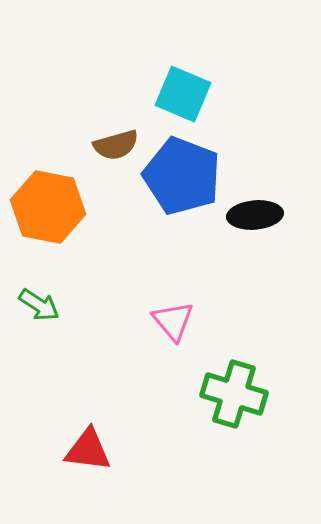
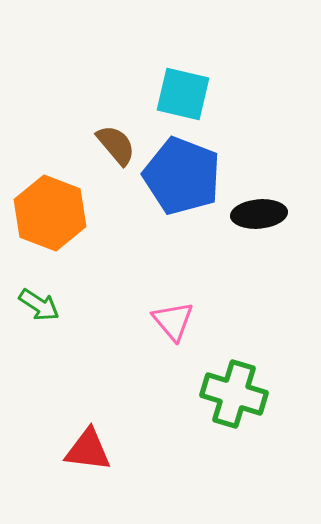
cyan square: rotated 10 degrees counterclockwise
brown semicircle: rotated 114 degrees counterclockwise
orange hexagon: moved 2 px right, 6 px down; rotated 10 degrees clockwise
black ellipse: moved 4 px right, 1 px up
